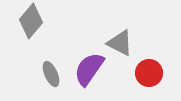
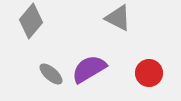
gray triangle: moved 2 px left, 25 px up
purple semicircle: rotated 24 degrees clockwise
gray ellipse: rotated 25 degrees counterclockwise
